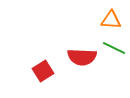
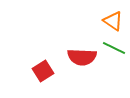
orange triangle: moved 2 px right, 1 px down; rotated 30 degrees clockwise
